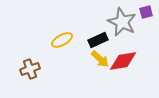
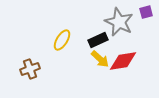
gray star: moved 3 px left
yellow ellipse: rotated 30 degrees counterclockwise
